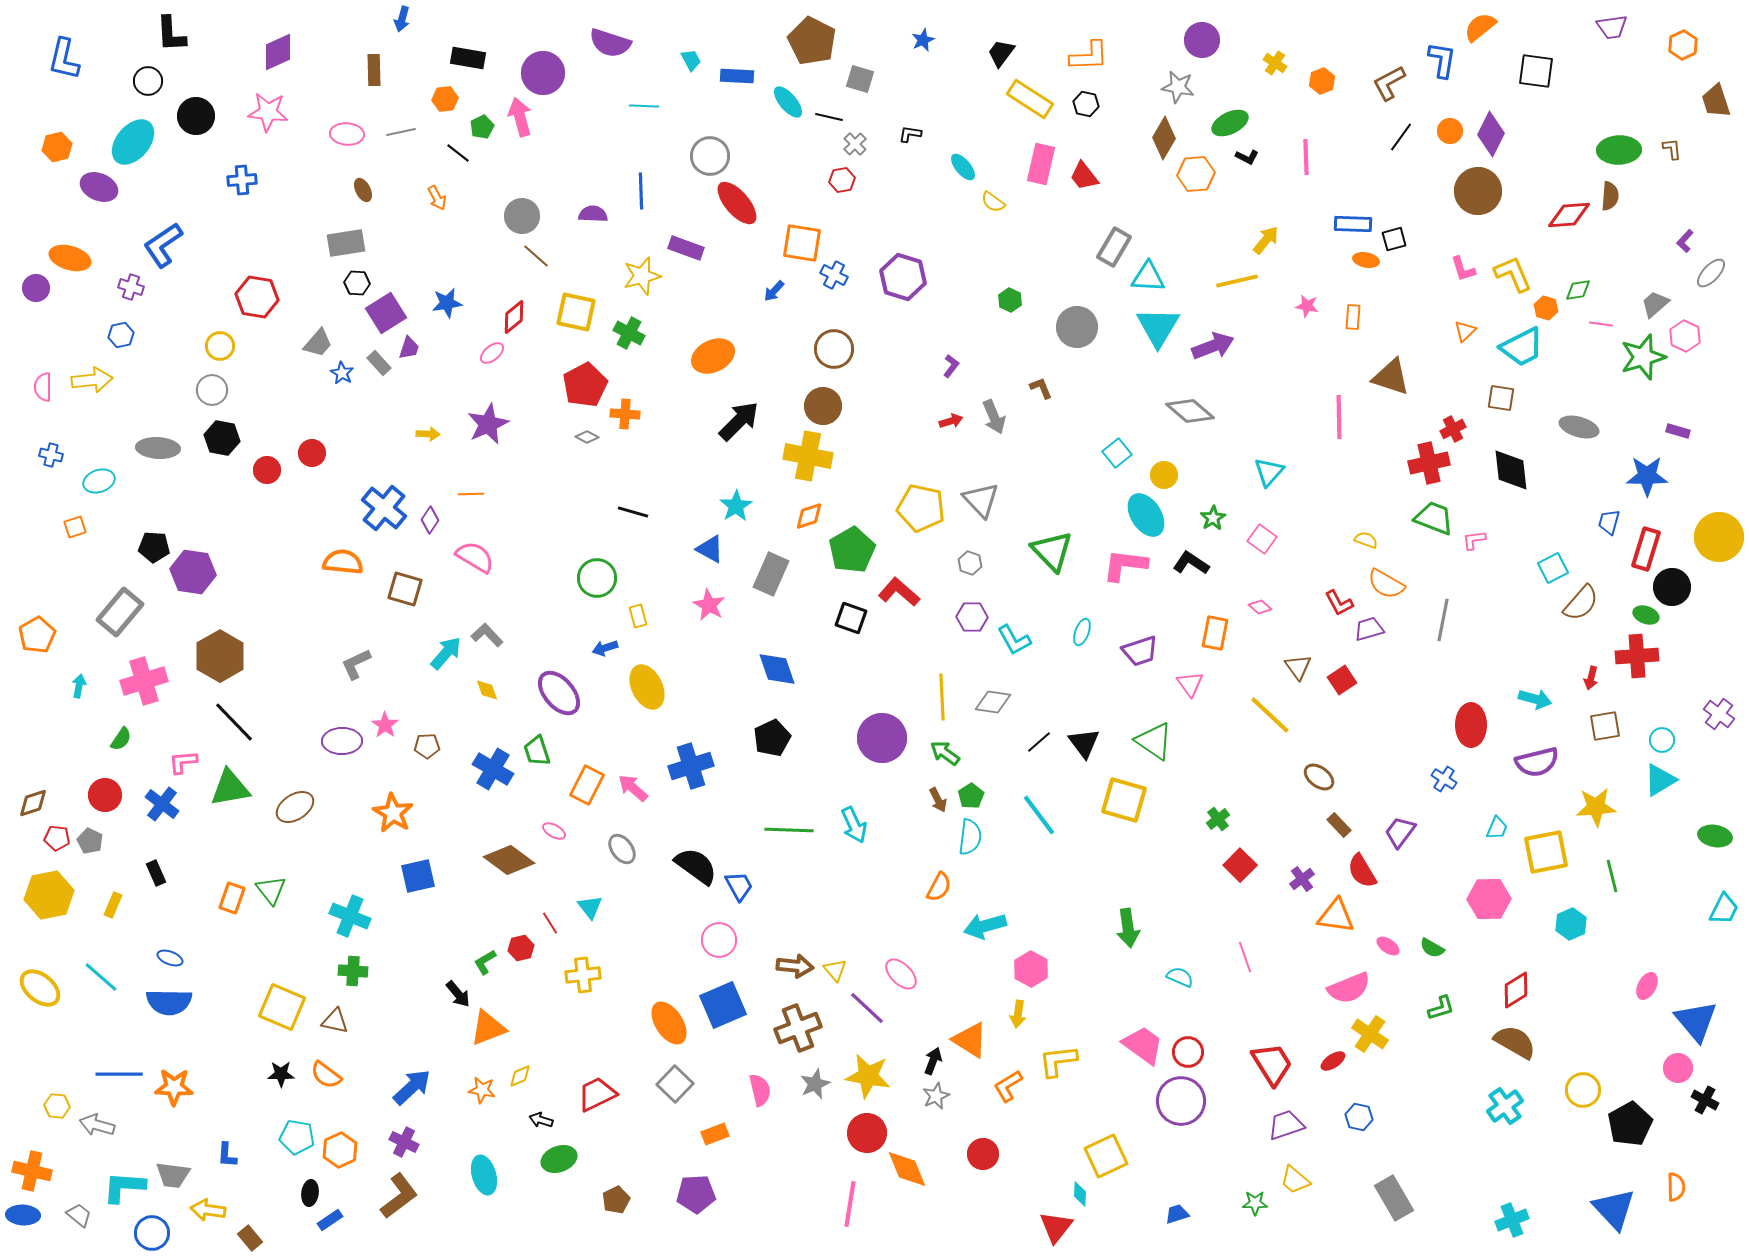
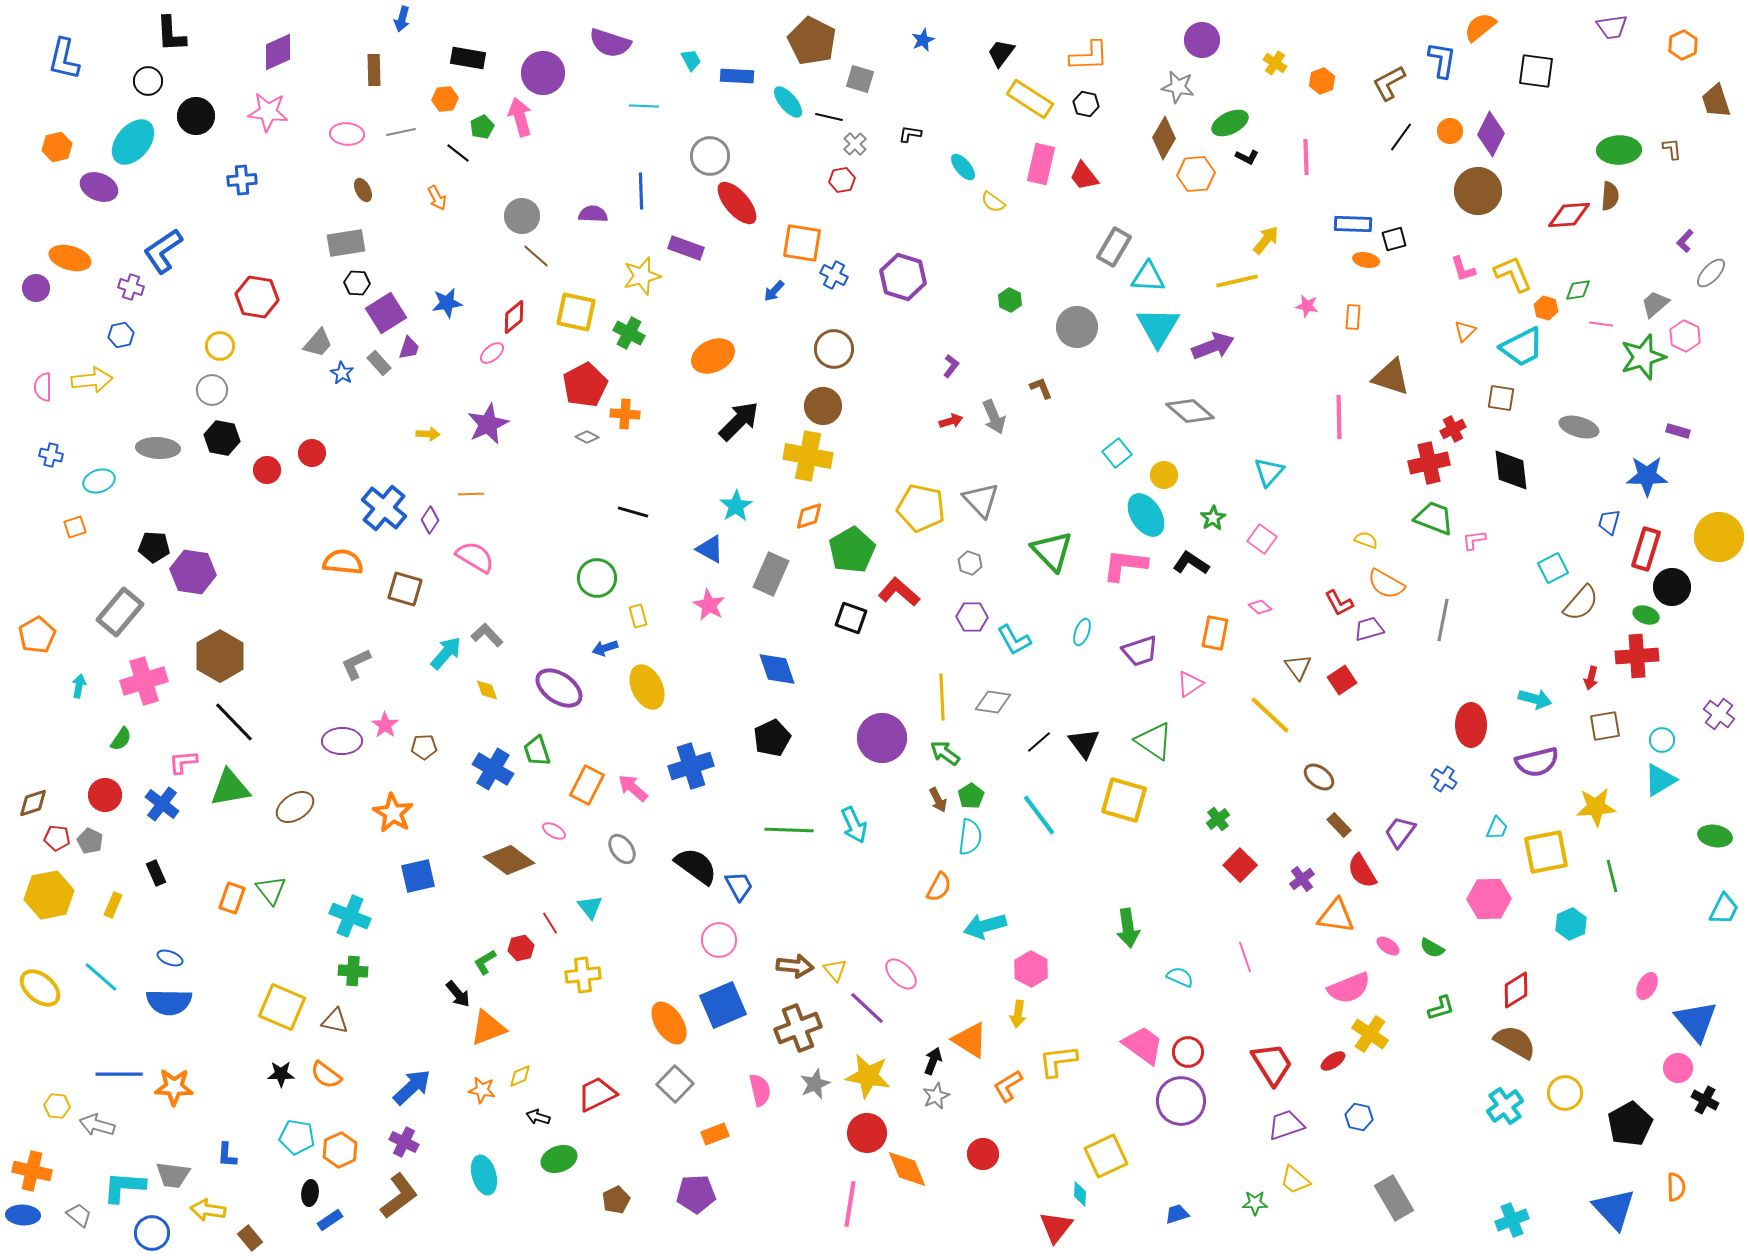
blue L-shape at (163, 245): moved 6 px down
pink triangle at (1190, 684): rotated 32 degrees clockwise
purple ellipse at (559, 693): moved 5 px up; rotated 15 degrees counterclockwise
brown pentagon at (427, 746): moved 3 px left, 1 px down
yellow circle at (1583, 1090): moved 18 px left, 3 px down
black arrow at (541, 1120): moved 3 px left, 3 px up
